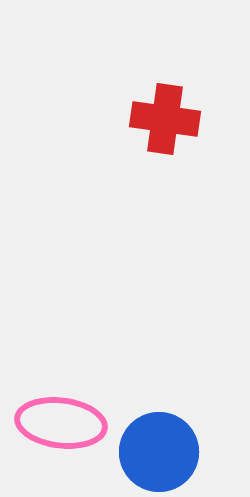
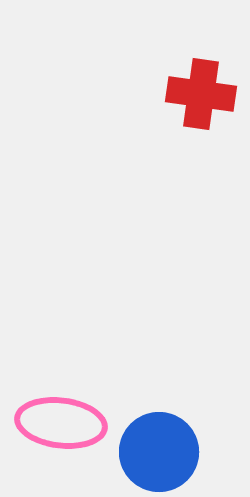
red cross: moved 36 px right, 25 px up
